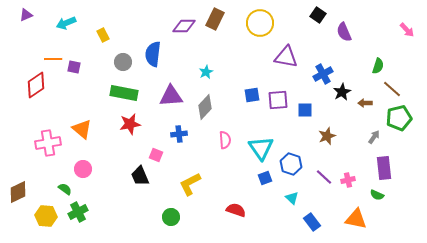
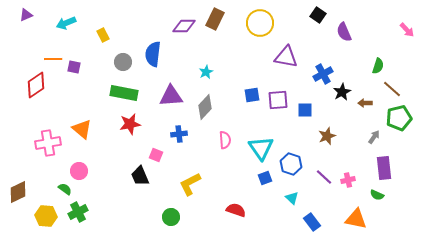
pink circle at (83, 169): moved 4 px left, 2 px down
